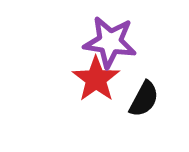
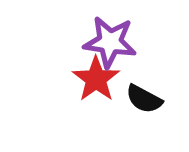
black semicircle: rotated 90 degrees clockwise
